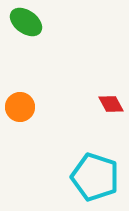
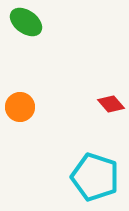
red diamond: rotated 12 degrees counterclockwise
